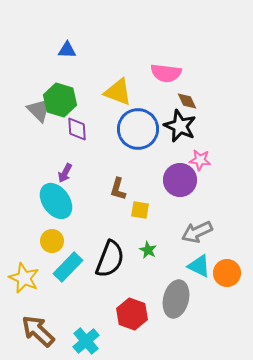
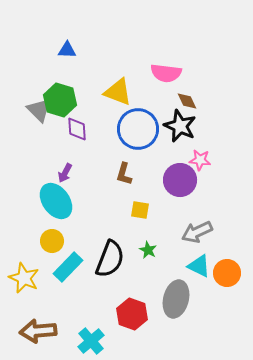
brown L-shape: moved 6 px right, 15 px up
brown arrow: rotated 48 degrees counterclockwise
cyan cross: moved 5 px right
